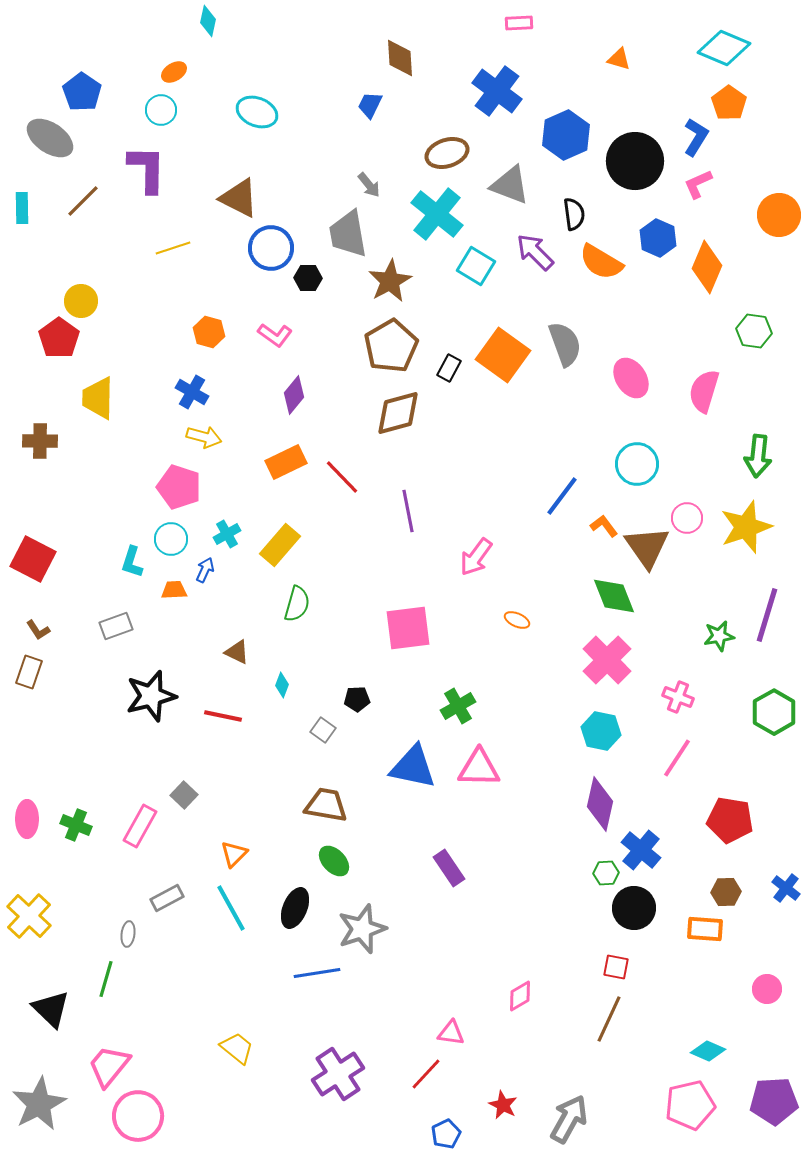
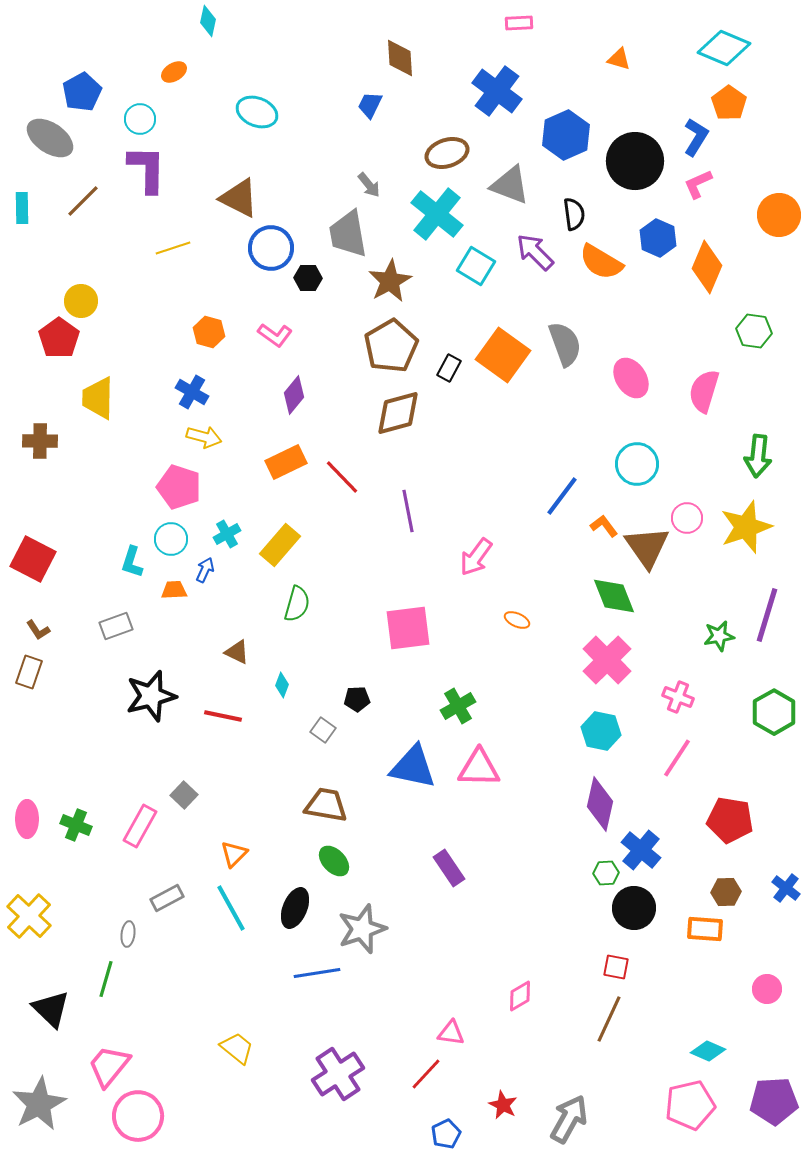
blue pentagon at (82, 92): rotated 9 degrees clockwise
cyan circle at (161, 110): moved 21 px left, 9 px down
